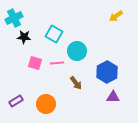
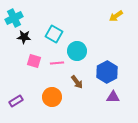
pink square: moved 1 px left, 2 px up
brown arrow: moved 1 px right, 1 px up
orange circle: moved 6 px right, 7 px up
